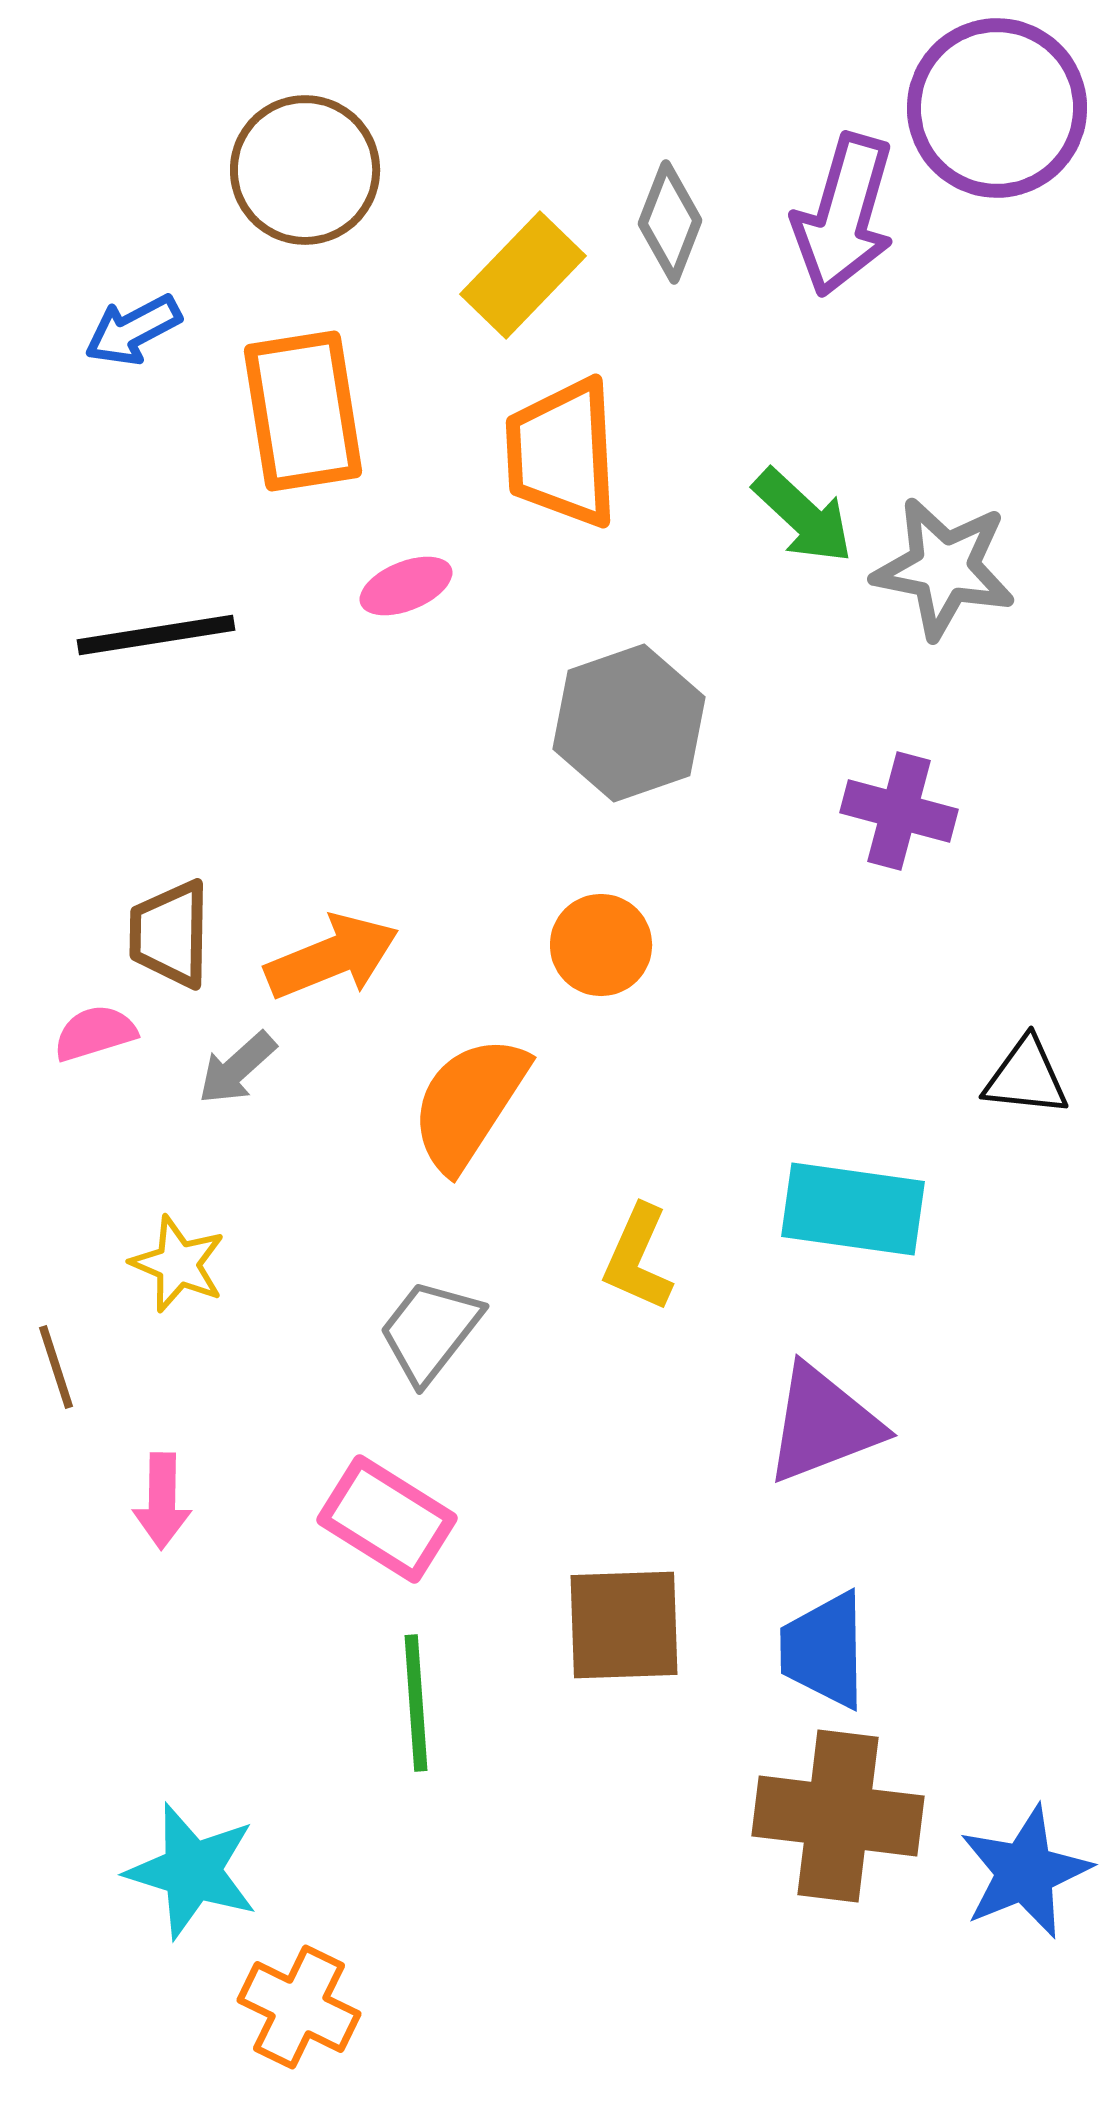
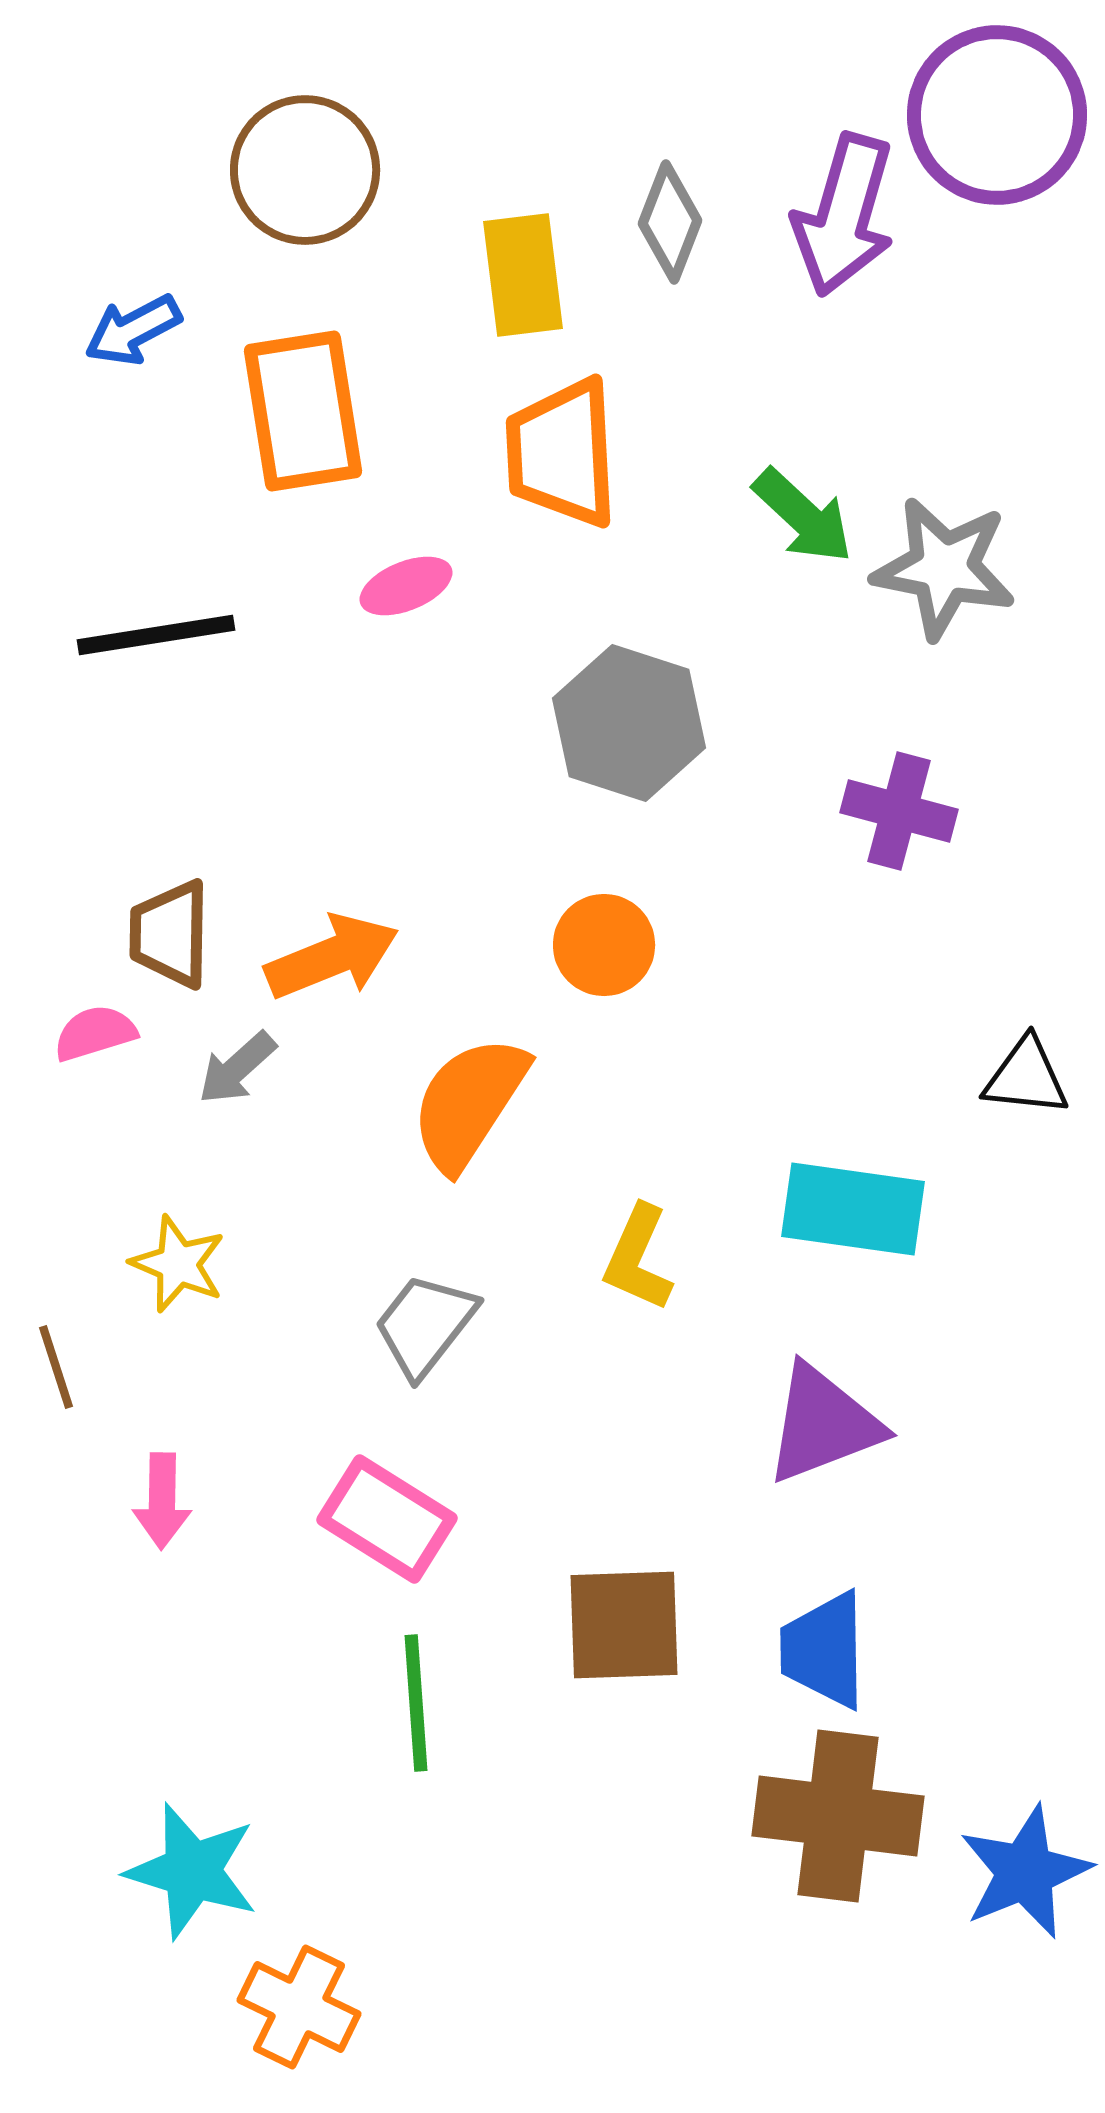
purple circle: moved 7 px down
yellow rectangle: rotated 51 degrees counterclockwise
gray hexagon: rotated 23 degrees counterclockwise
orange circle: moved 3 px right
gray trapezoid: moved 5 px left, 6 px up
